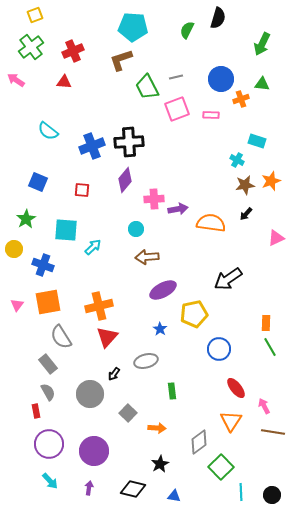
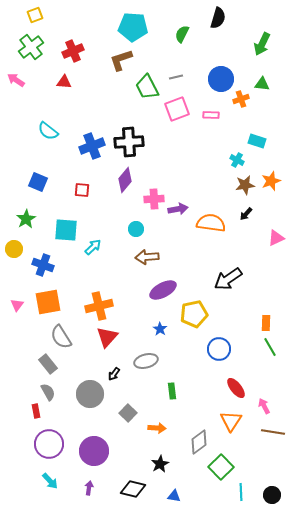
green semicircle at (187, 30): moved 5 px left, 4 px down
